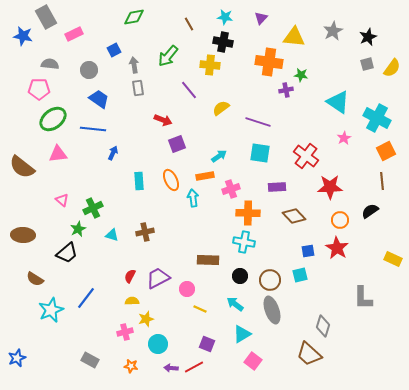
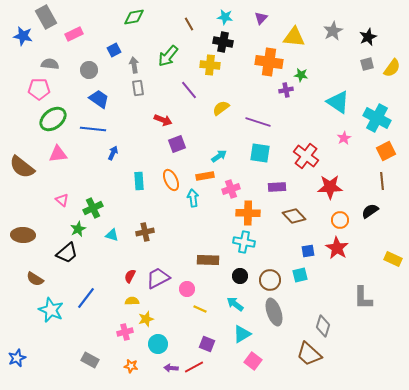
cyan star at (51, 310): rotated 25 degrees counterclockwise
gray ellipse at (272, 310): moved 2 px right, 2 px down
